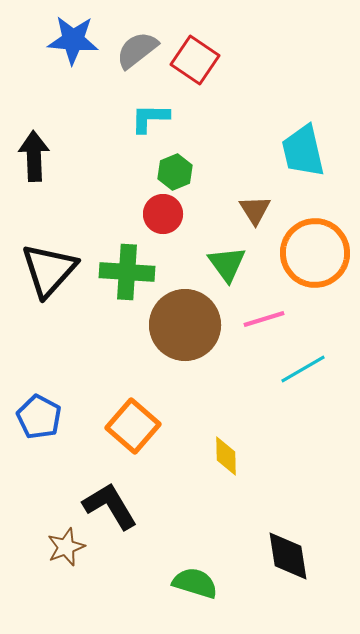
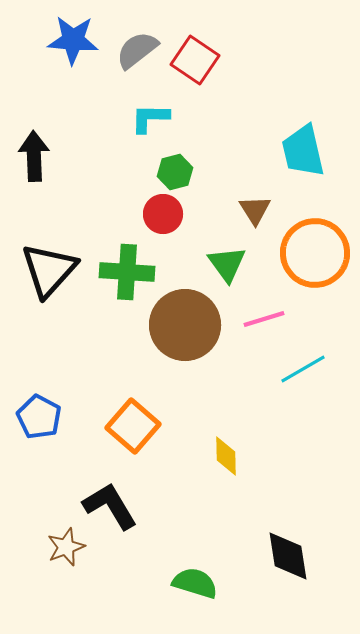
green hexagon: rotated 8 degrees clockwise
